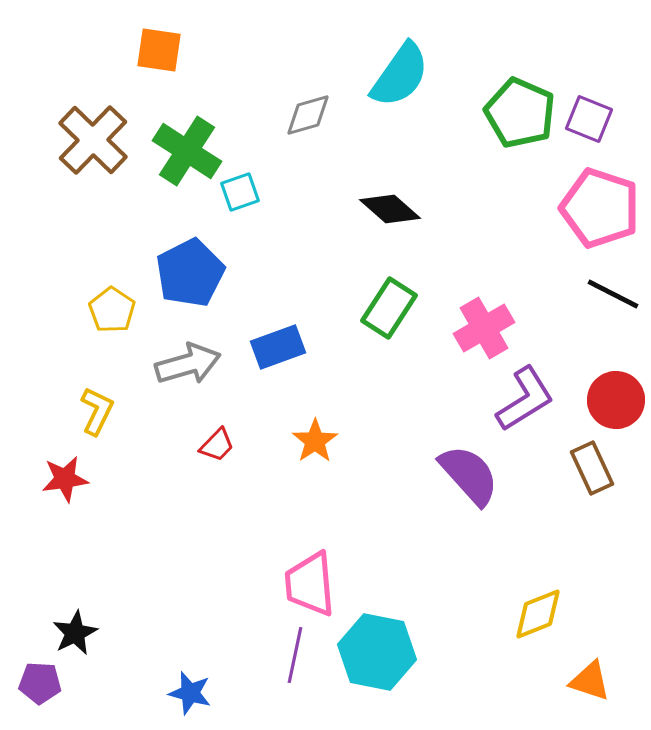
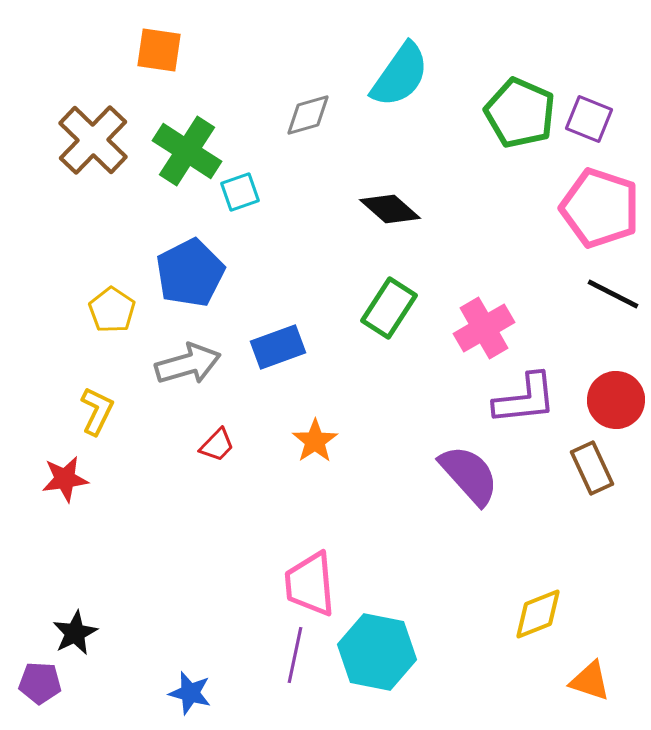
purple L-shape: rotated 26 degrees clockwise
